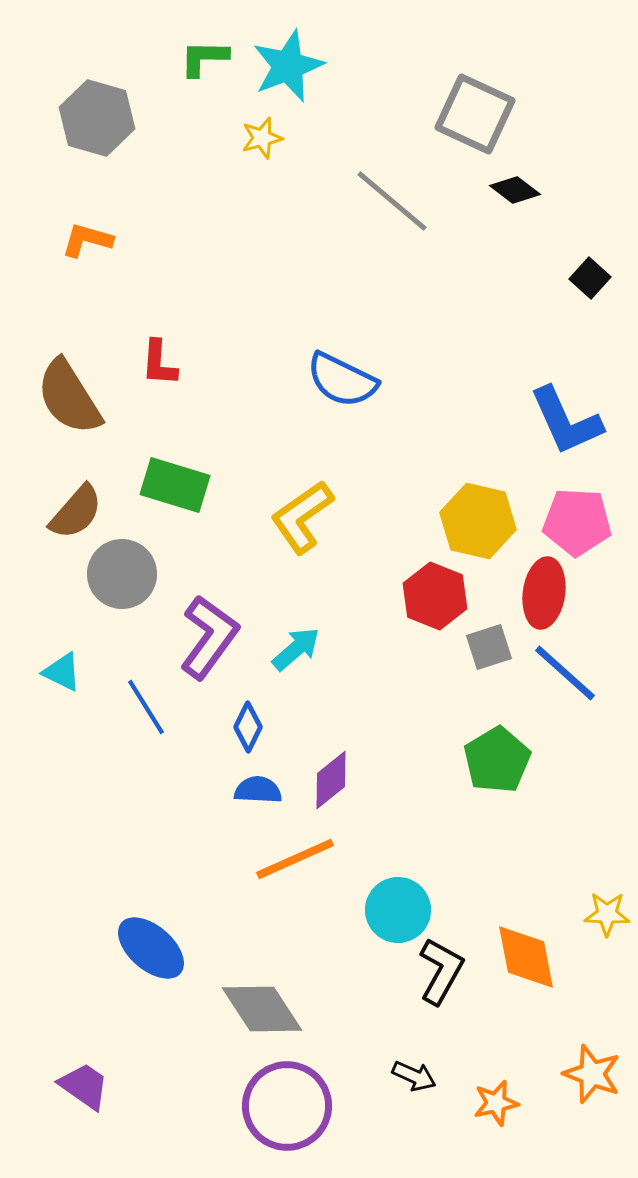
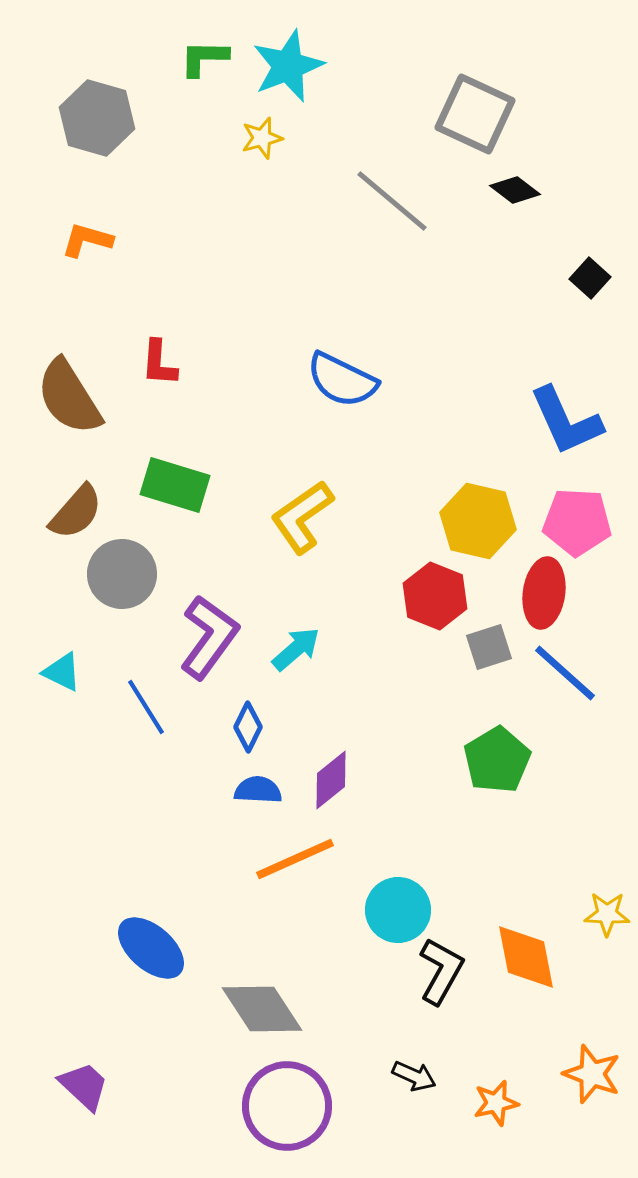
purple trapezoid at (84, 1086): rotated 8 degrees clockwise
